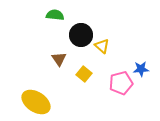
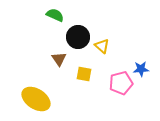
green semicircle: rotated 18 degrees clockwise
black circle: moved 3 px left, 2 px down
yellow square: rotated 28 degrees counterclockwise
yellow ellipse: moved 3 px up
